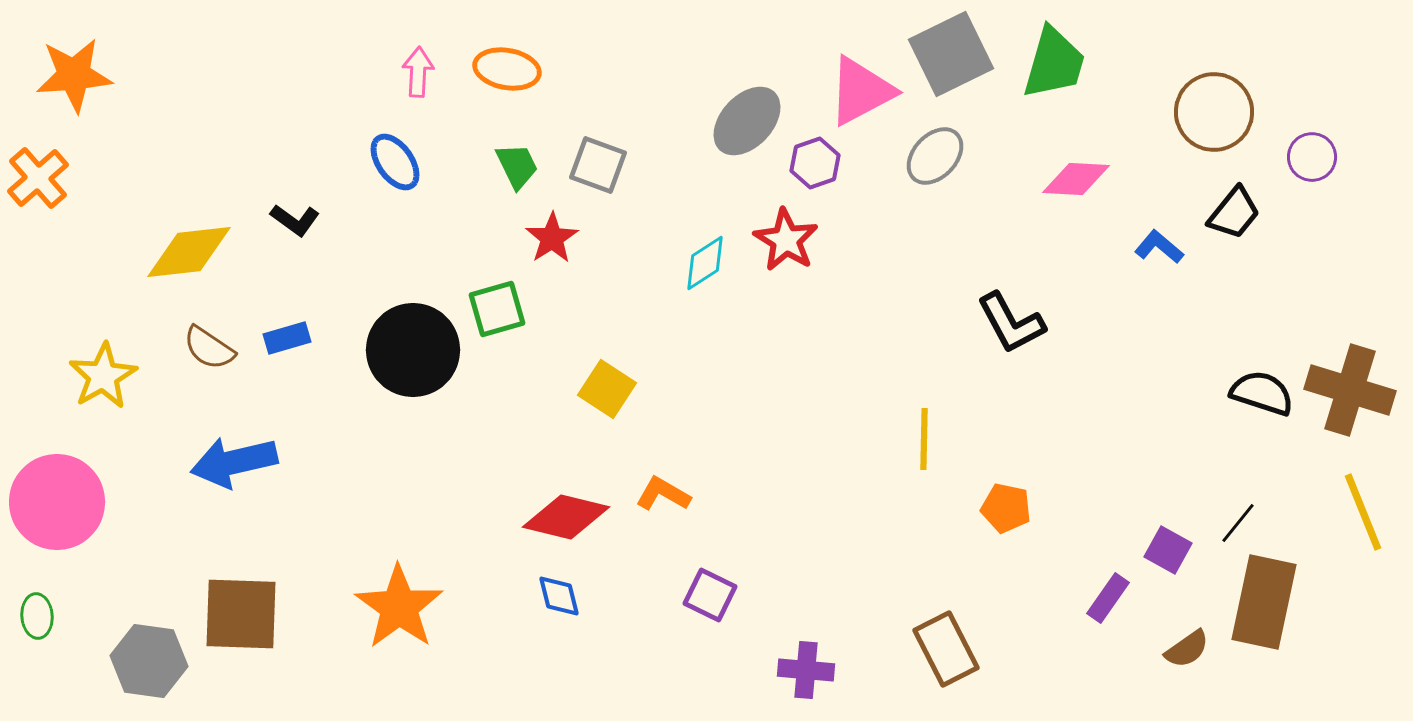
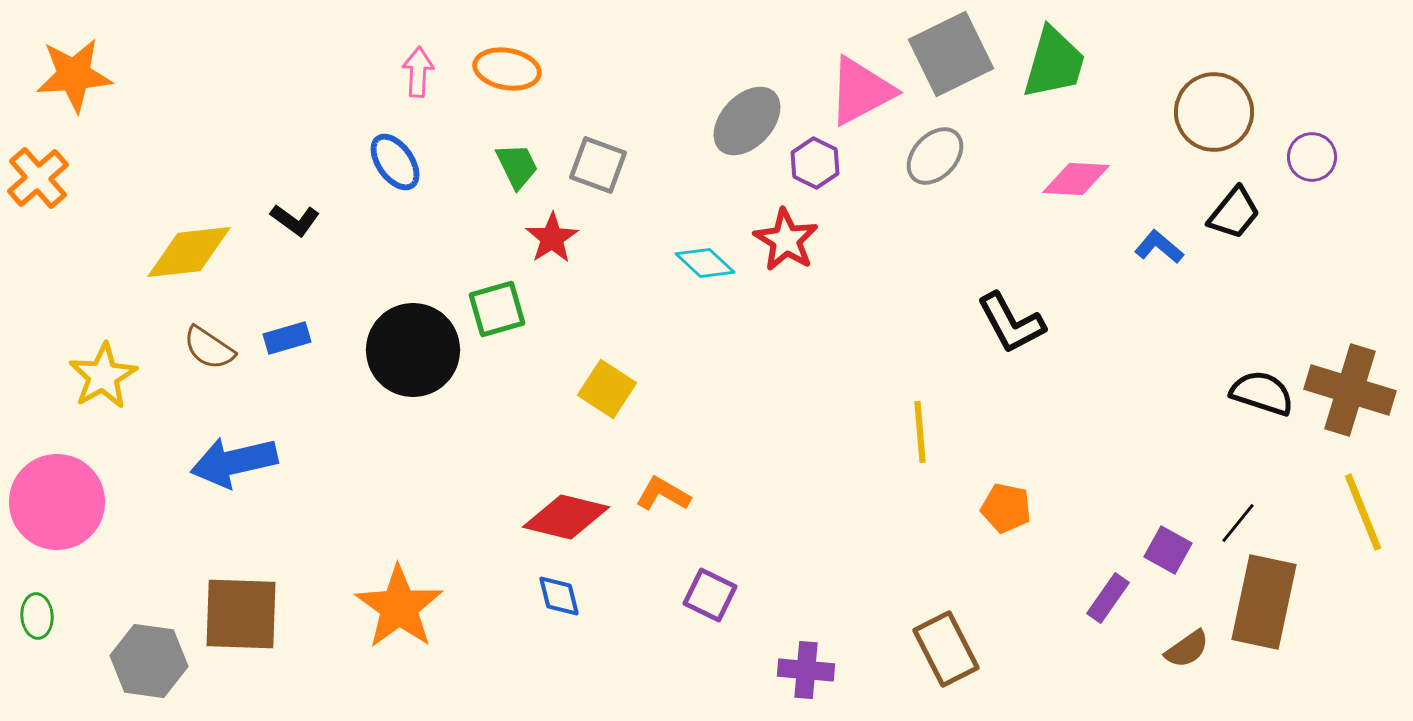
purple hexagon at (815, 163): rotated 15 degrees counterclockwise
cyan diamond at (705, 263): rotated 76 degrees clockwise
yellow line at (924, 439): moved 4 px left, 7 px up; rotated 6 degrees counterclockwise
